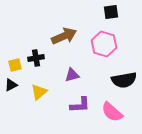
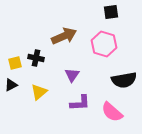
black cross: rotated 21 degrees clockwise
yellow square: moved 2 px up
purple triangle: rotated 42 degrees counterclockwise
purple L-shape: moved 2 px up
